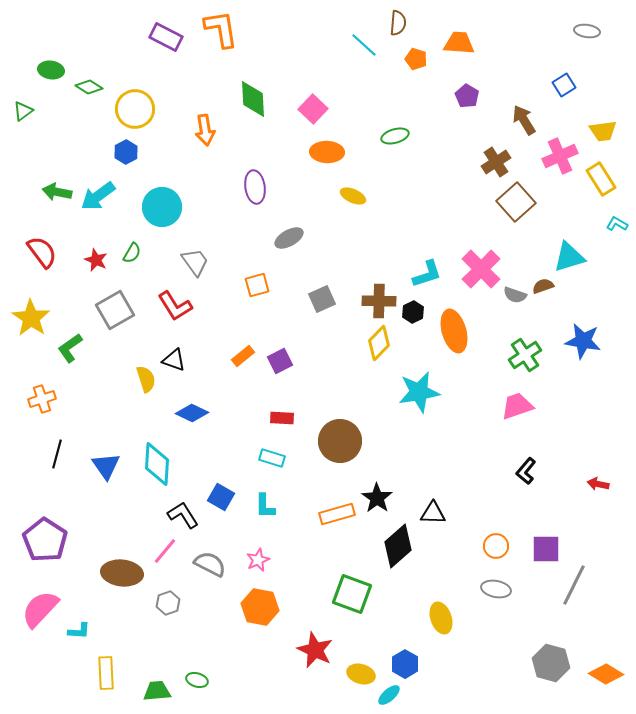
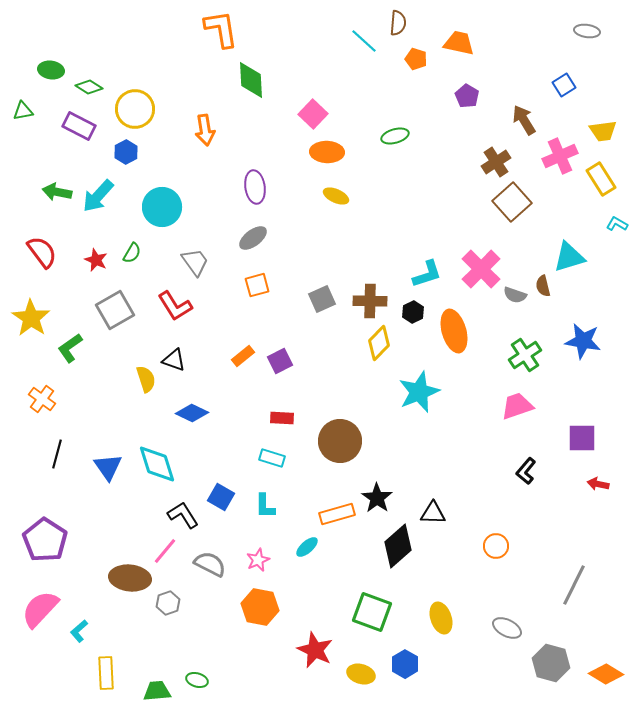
purple rectangle at (166, 37): moved 87 px left, 89 px down
orange trapezoid at (459, 43): rotated 8 degrees clockwise
cyan line at (364, 45): moved 4 px up
green diamond at (253, 99): moved 2 px left, 19 px up
pink square at (313, 109): moved 5 px down
green triangle at (23, 111): rotated 25 degrees clockwise
cyan arrow at (98, 196): rotated 12 degrees counterclockwise
yellow ellipse at (353, 196): moved 17 px left
brown square at (516, 202): moved 4 px left
gray ellipse at (289, 238): moved 36 px left; rotated 8 degrees counterclockwise
brown semicircle at (543, 286): rotated 85 degrees counterclockwise
brown cross at (379, 301): moved 9 px left
cyan star at (419, 392): rotated 12 degrees counterclockwise
orange cross at (42, 399): rotated 36 degrees counterclockwise
cyan diamond at (157, 464): rotated 21 degrees counterclockwise
blue triangle at (106, 466): moved 2 px right, 1 px down
purple square at (546, 549): moved 36 px right, 111 px up
brown ellipse at (122, 573): moved 8 px right, 5 px down
gray ellipse at (496, 589): moved 11 px right, 39 px down; rotated 16 degrees clockwise
green square at (352, 594): moved 20 px right, 18 px down
cyan L-shape at (79, 631): rotated 135 degrees clockwise
cyan ellipse at (389, 695): moved 82 px left, 148 px up
